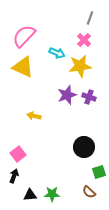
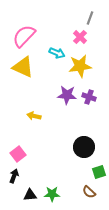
pink cross: moved 4 px left, 3 px up
purple star: rotated 24 degrees clockwise
